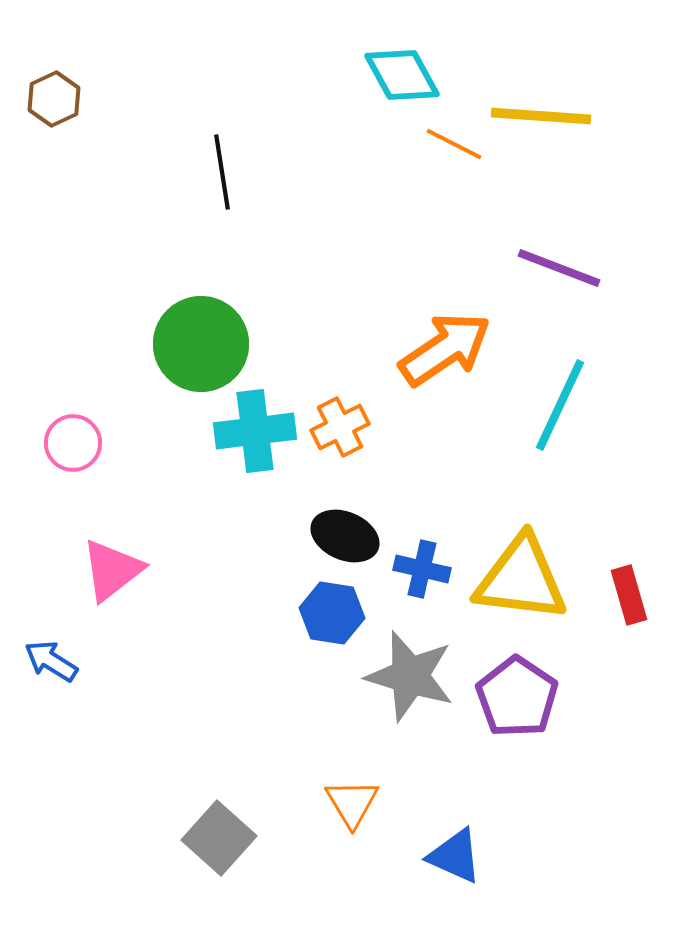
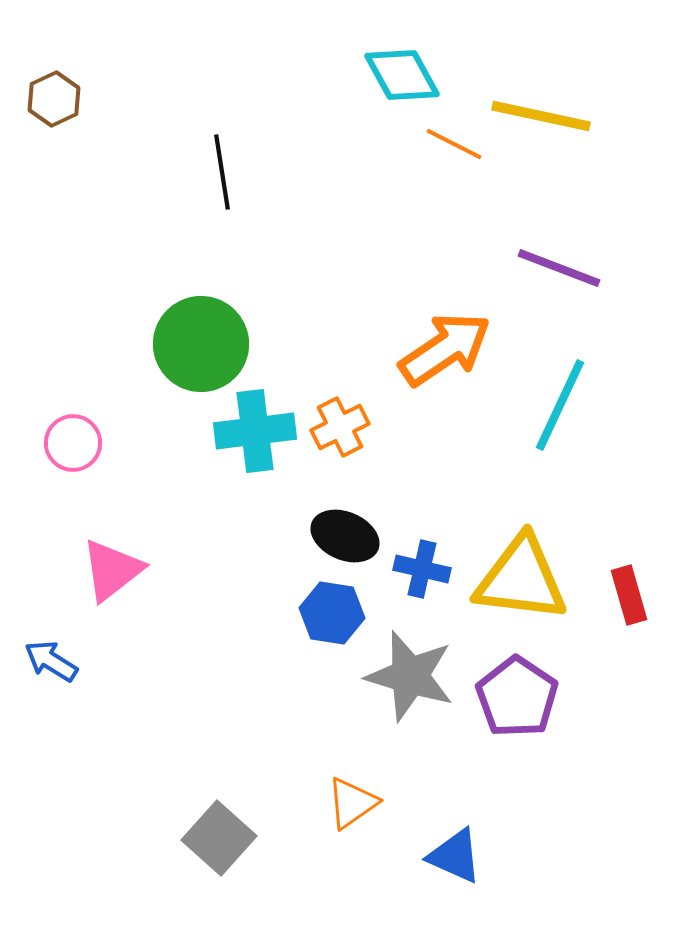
yellow line: rotated 8 degrees clockwise
orange triangle: rotated 26 degrees clockwise
